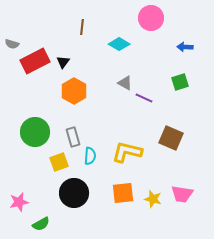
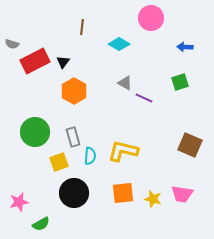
brown square: moved 19 px right, 7 px down
yellow L-shape: moved 4 px left, 1 px up
